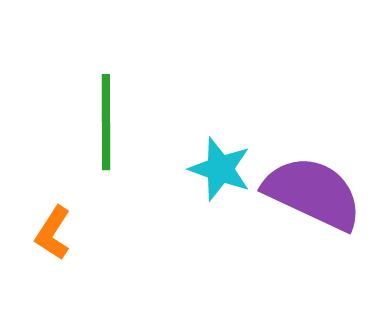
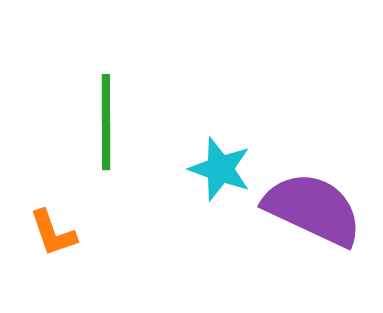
purple semicircle: moved 16 px down
orange L-shape: rotated 52 degrees counterclockwise
